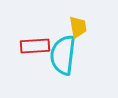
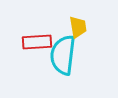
red rectangle: moved 2 px right, 4 px up
